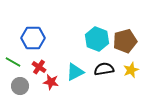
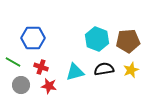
brown pentagon: moved 3 px right; rotated 10 degrees clockwise
red cross: moved 2 px right; rotated 16 degrees counterclockwise
cyan triangle: rotated 12 degrees clockwise
red star: moved 2 px left, 4 px down
gray circle: moved 1 px right, 1 px up
